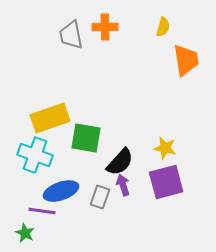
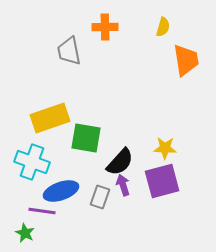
gray trapezoid: moved 2 px left, 16 px down
yellow star: rotated 10 degrees counterclockwise
cyan cross: moved 3 px left, 7 px down
purple square: moved 4 px left, 1 px up
